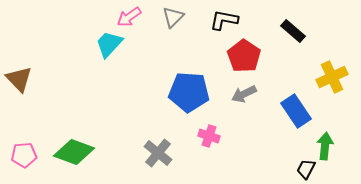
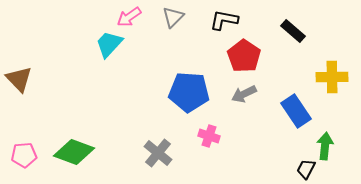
yellow cross: rotated 24 degrees clockwise
